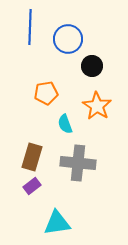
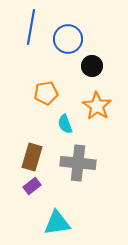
blue line: moved 1 px right; rotated 8 degrees clockwise
